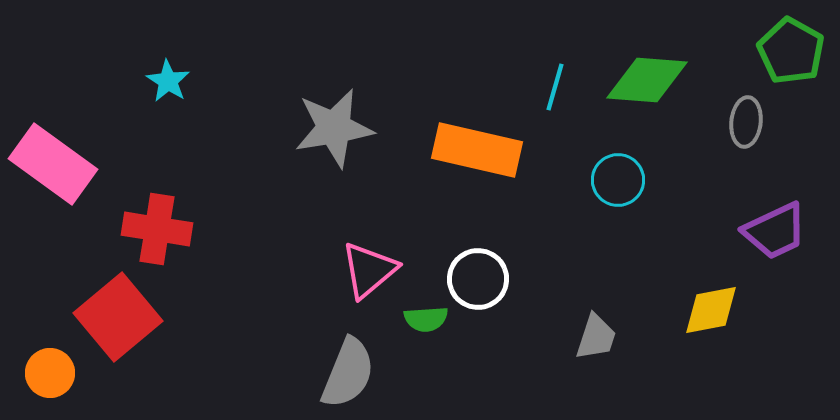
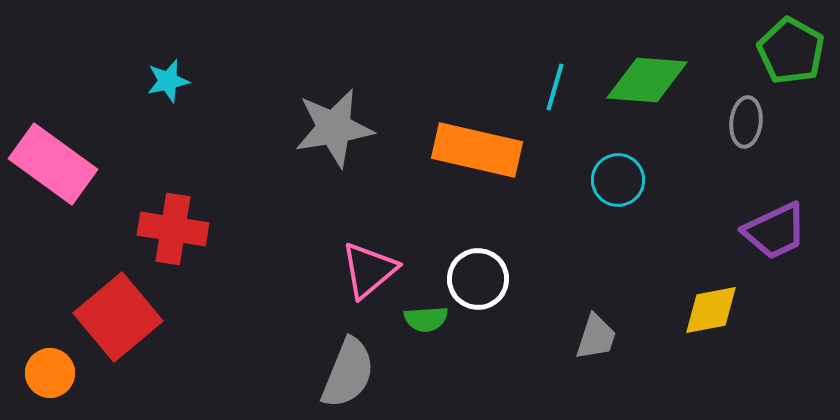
cyan star: rotated 27 degrees clockwise
red cross: moved 16 px right
